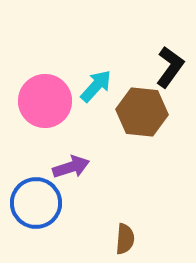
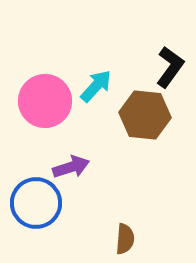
brown hexagon: moved 3 px right, 3 px down
